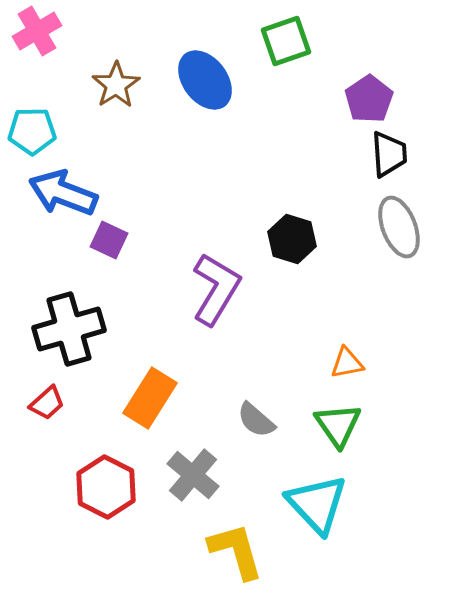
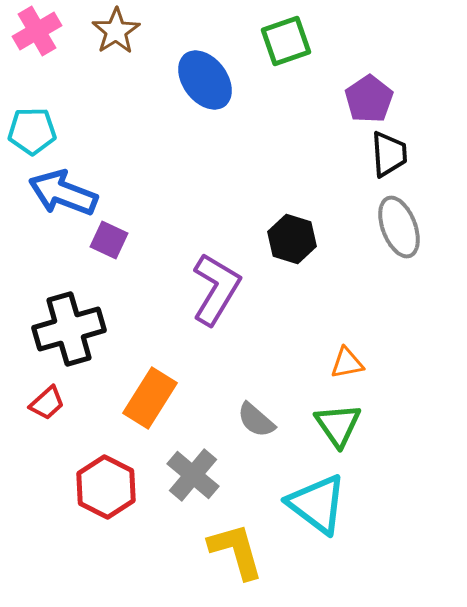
brown star: moved 54 px up
cyan triangle: rotated 10 degrees counterclockwise
